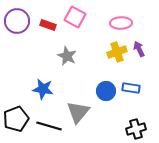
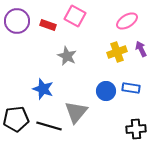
pink square: moved 1 px up
pink ellipse: moved 6 px right, 2 px up; rotated 30 degrees counterclockwise
purple arrow: moved 2 px right
blue star: rotated 10 degrees clockwise
gray triangle: moved 2 px left
black pentagon: rotated 15 degrees clockwise
black cross: rotated 12 degrees clockwise
